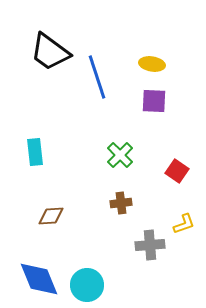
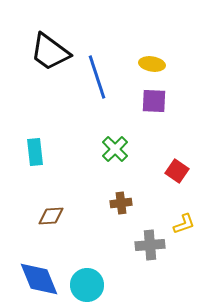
green cross: moved 5 px left, 6 px up
